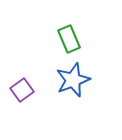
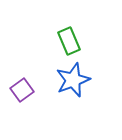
green rectangle: moved 2 px down
